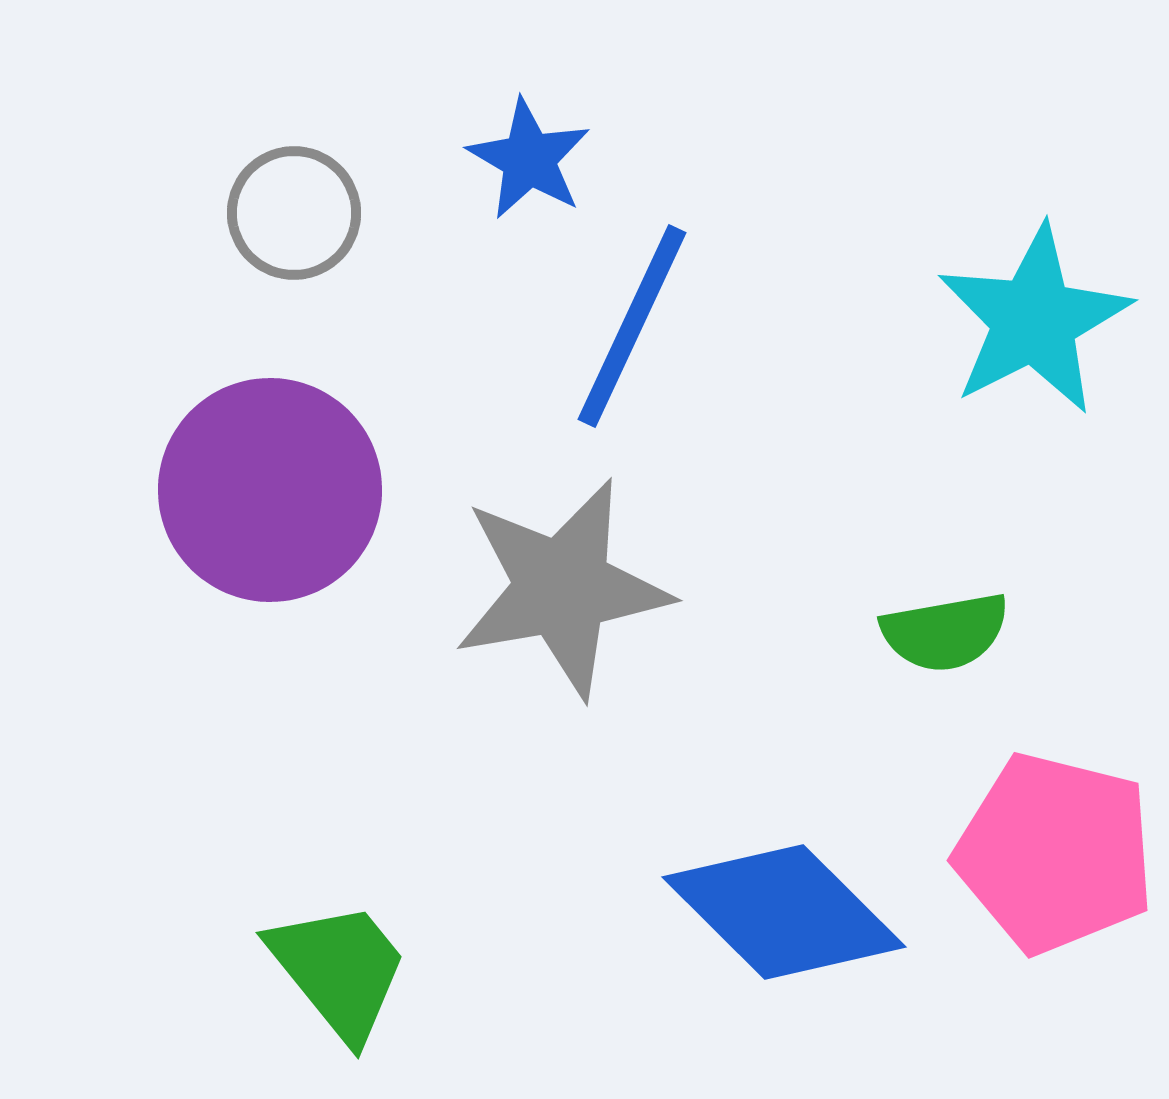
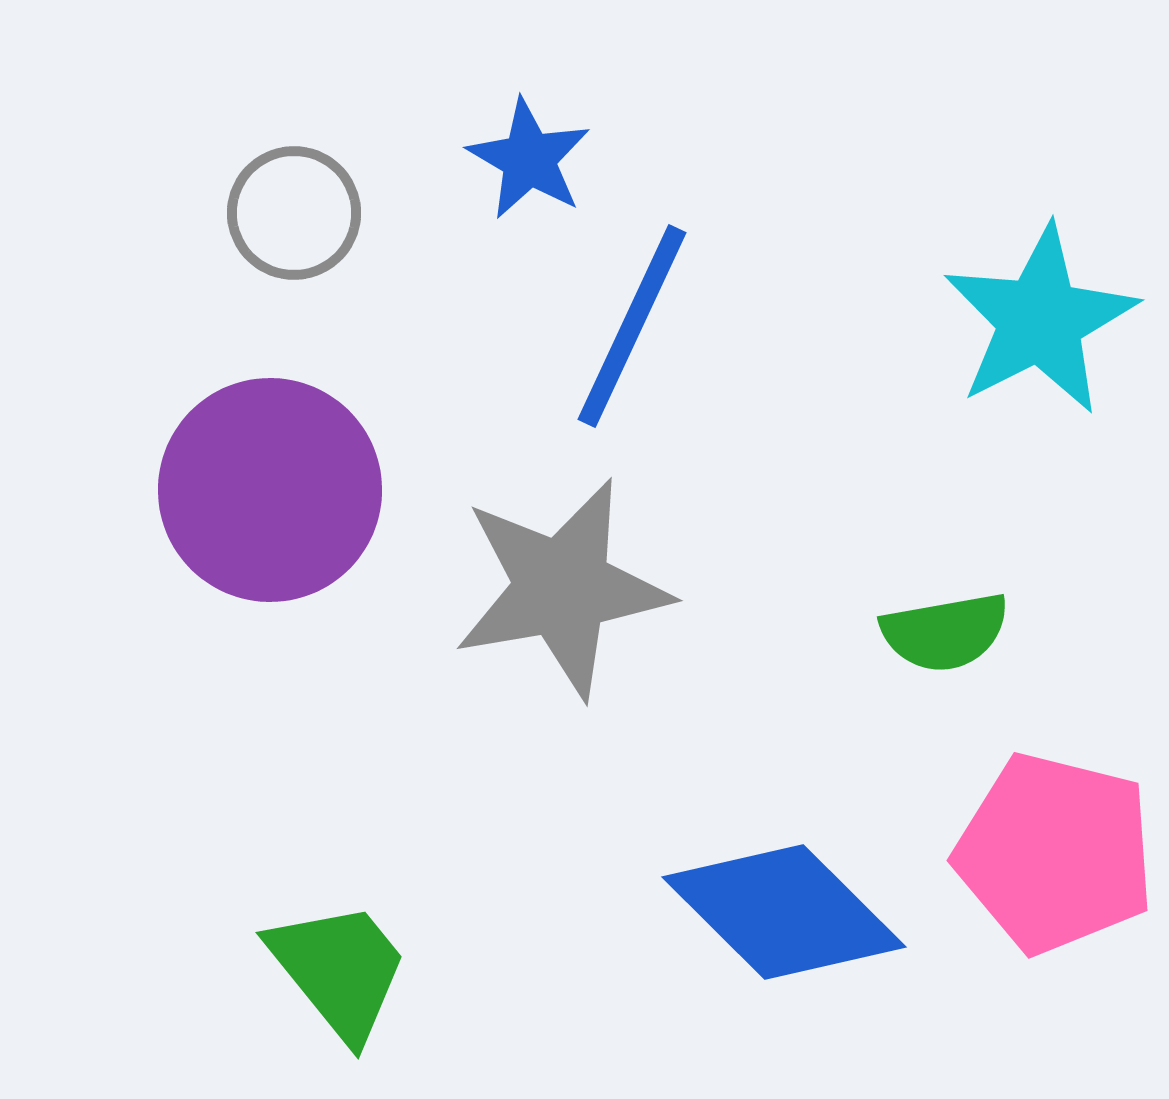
cyan star: moved 6 px right
